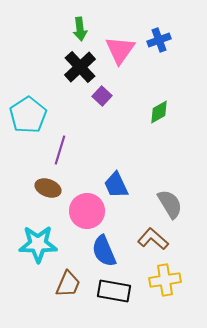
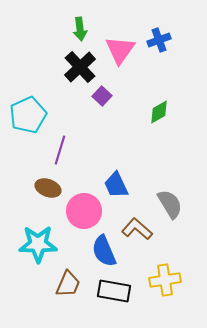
cyan pentagon: rotated 9 degrees clockwise
pink circle: moved 3 px left
brown L-shape: moved 16 px left, 10 px up
